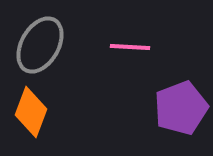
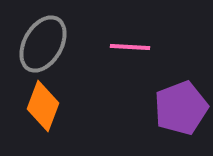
gray ellipse: moved 3 px right, 1 px up
orange diamond: moved 12 px right, 6 px up
